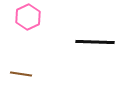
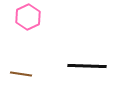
black line: moved 8 px left, 24 px down
